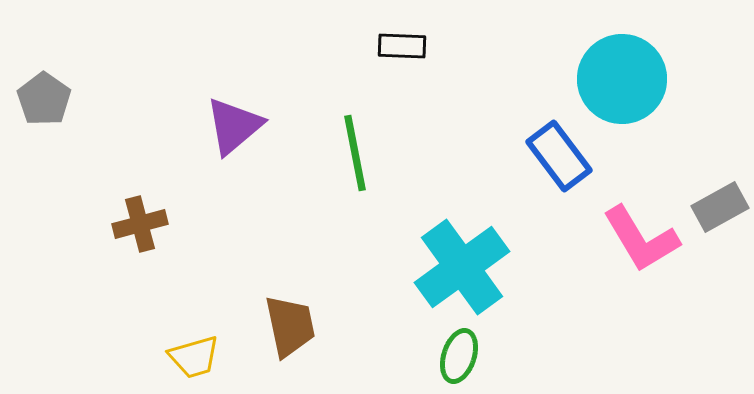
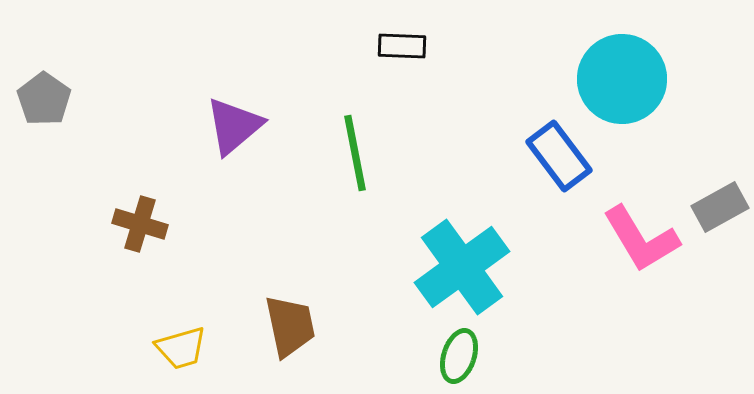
brown cross: rotated 32 degrees clockwise
yellow trapezoid: moved 13 px left, 9 px up
